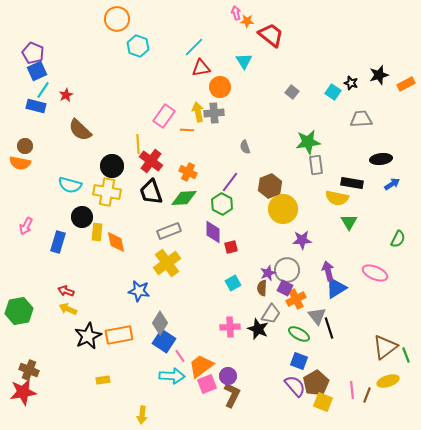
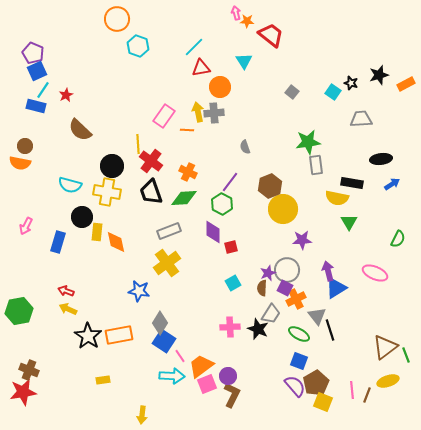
black line at (329, 328): moved 1 px right, 2 px down
black star at (88, 336): rotated 12 degrees counterclockwise
